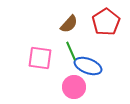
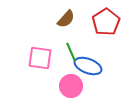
brown semicircle: moved 3 px left, 5 px up
green line: moved 1 px down
pink circle: moved 3 px left, 1 px up
